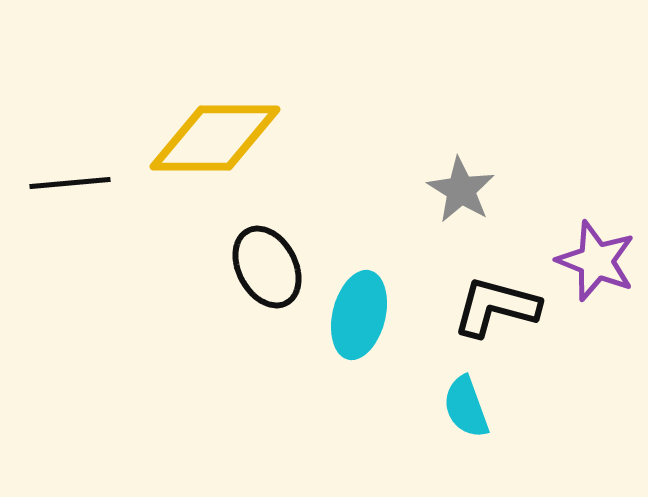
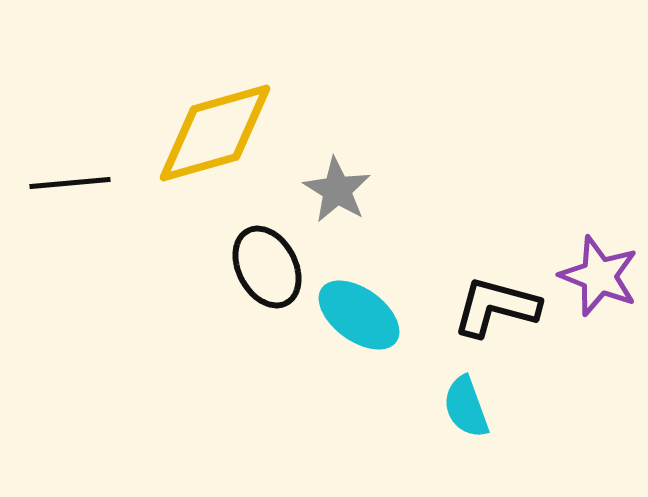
yellow diamond: moved 5 px up; rotated 16 degrees counterclockwise
gray star: moved 124 px left
purple star: moved 3 px right, 15 px down
cyan ellipse: rotated 68 degrees counterclockwise
